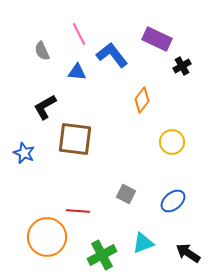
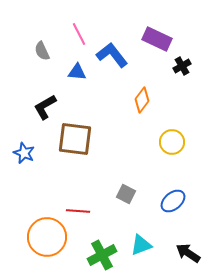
cyan triangle: moved 2 px left, 2 px down
